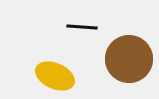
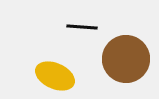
brown circle: moved 3 px left
